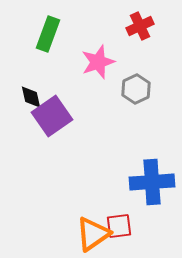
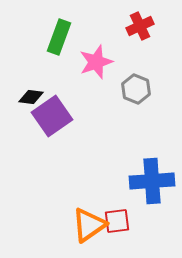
green rectangle: moved 11 px right, 3 px down
pink star: moved 2 px left
gray hexagon: rotated 12 degrees counterclockwise
black diamond: rotated 70 degrees counterclockwise
blue cross: moved 1 px up
red square: moved 2 px left, 5 px up
orange triangle: moved 4 px left, 9 px up
